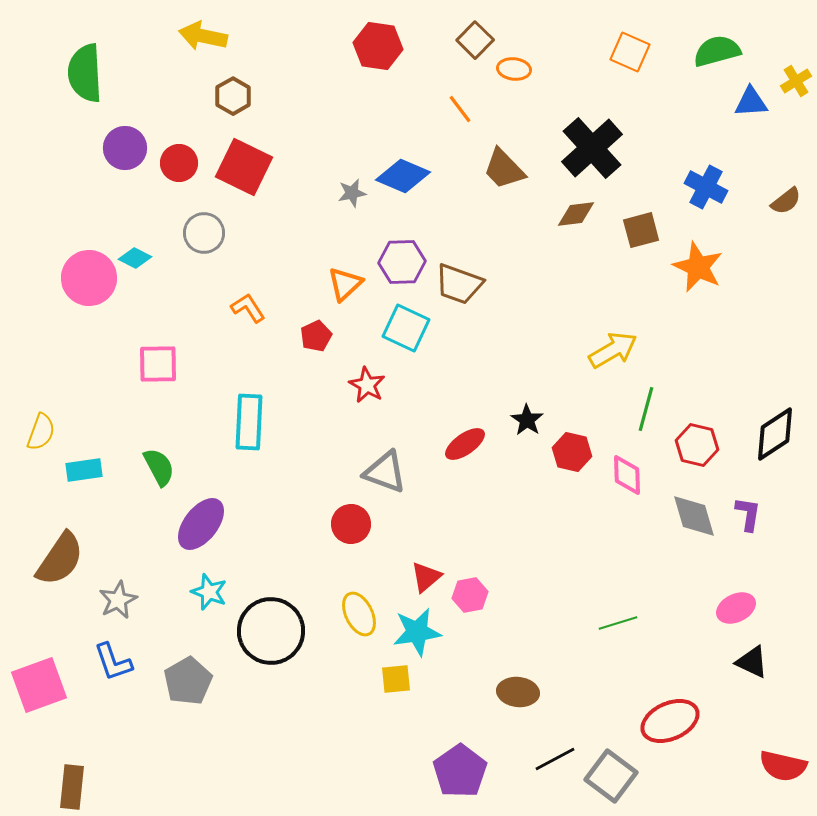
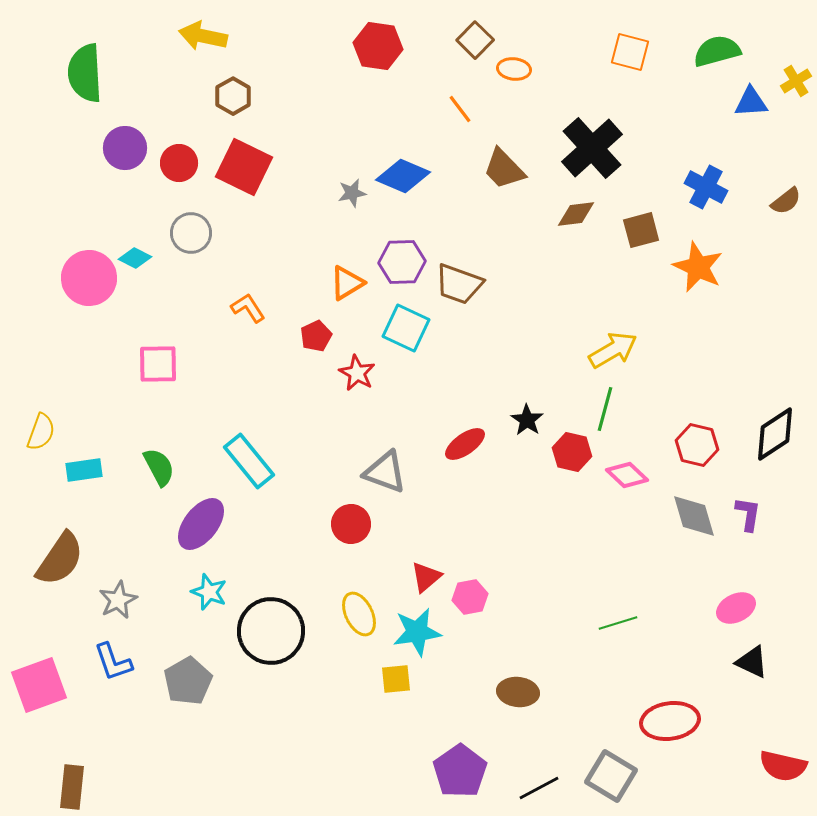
orange square at (630, 52): rotated 9 degrees counterclockwise
gray circle at (204, 233): moved 13 px left
orange triangle at (345, 284): moved 2 px right, 1 px up; rotated 12 degrees clockwise
red star at (367, 385): moved 10 px left, 12 px up
green line at (646, 409): moved 41 px left
cyan rectangle at (249, 422): moved 39 px down; rotated 42 degrees counterclockwise
pink diamond at (627, 475): rotated 45 degrees counterclockwise
pink hexagon at (470, 595): moved 2 px down
red ellipse at (670, 721): rotated 16 degrees clockwise
black line at (555, 759): moved 16 px left, 29 px down
gray square at (611, 776): rotated 6 degrees counterclockwise
